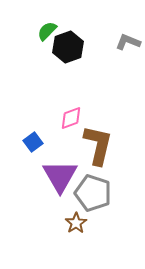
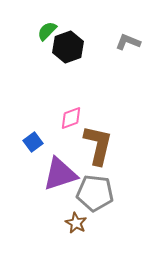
purple triangle: moved 2 px up; rotated 42 degrees clockwise
gray pentagon: moved 2 px right; rotated 12 degrees counterclockwise
brown star: rotated 10 degrees counterclockwise
